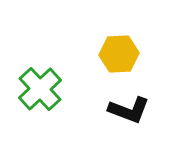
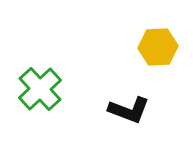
yellow hexagon: moved 39 px right, 7 px up
